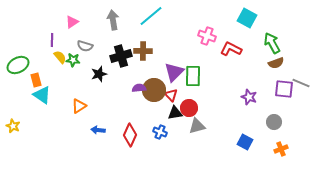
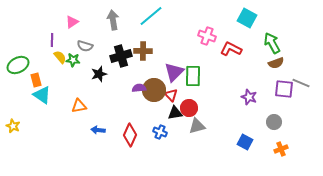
orange triangle: rotated 21 degrees clockwise
